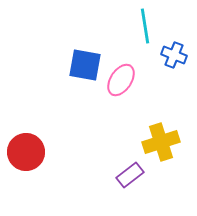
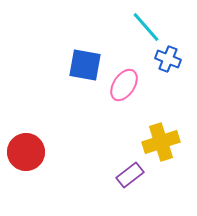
cyan line: moved 1 px right, 1 px down; rotated 32 degrees counterclockwise
blue cross: moved 6 px left, 4 px down
pink ellipse: moved 3 px right, 5 px down
